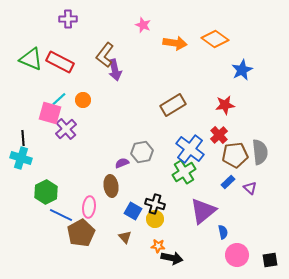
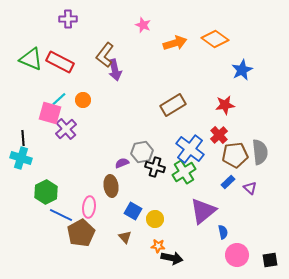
orange arrow at (175, 43): rotated 25 degrees counterclockwise
black cross at (155, 204): moved 37 px up
